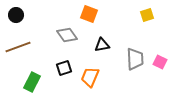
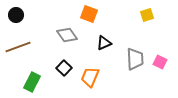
black triangle: moved 2 px right, 2 px up; rotated 14 degrees counterclockwise
black square: rotated 28 degrees counterclockwise
